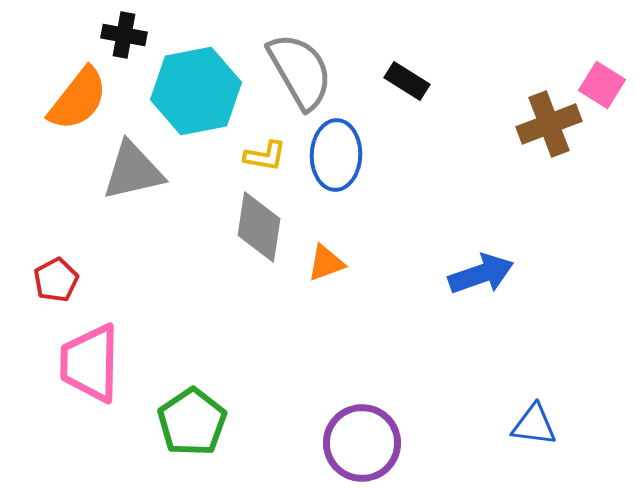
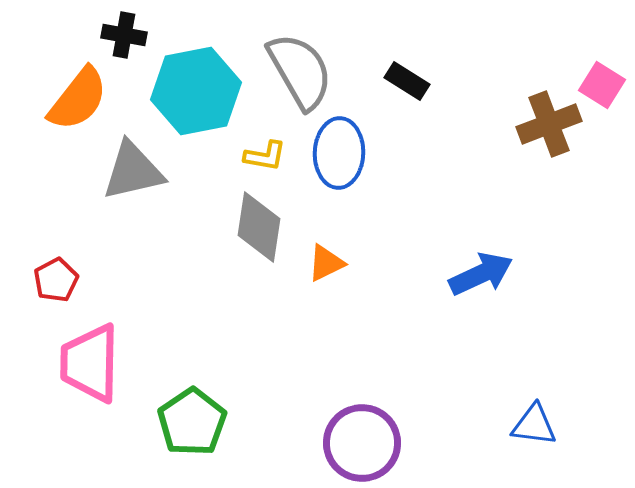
blue ellipse: moved 3 px right, 2 px up
orange triangle: rotated 6 degrees counterclockwise
blue arrow: rotated 6 degrees counterclockwise
